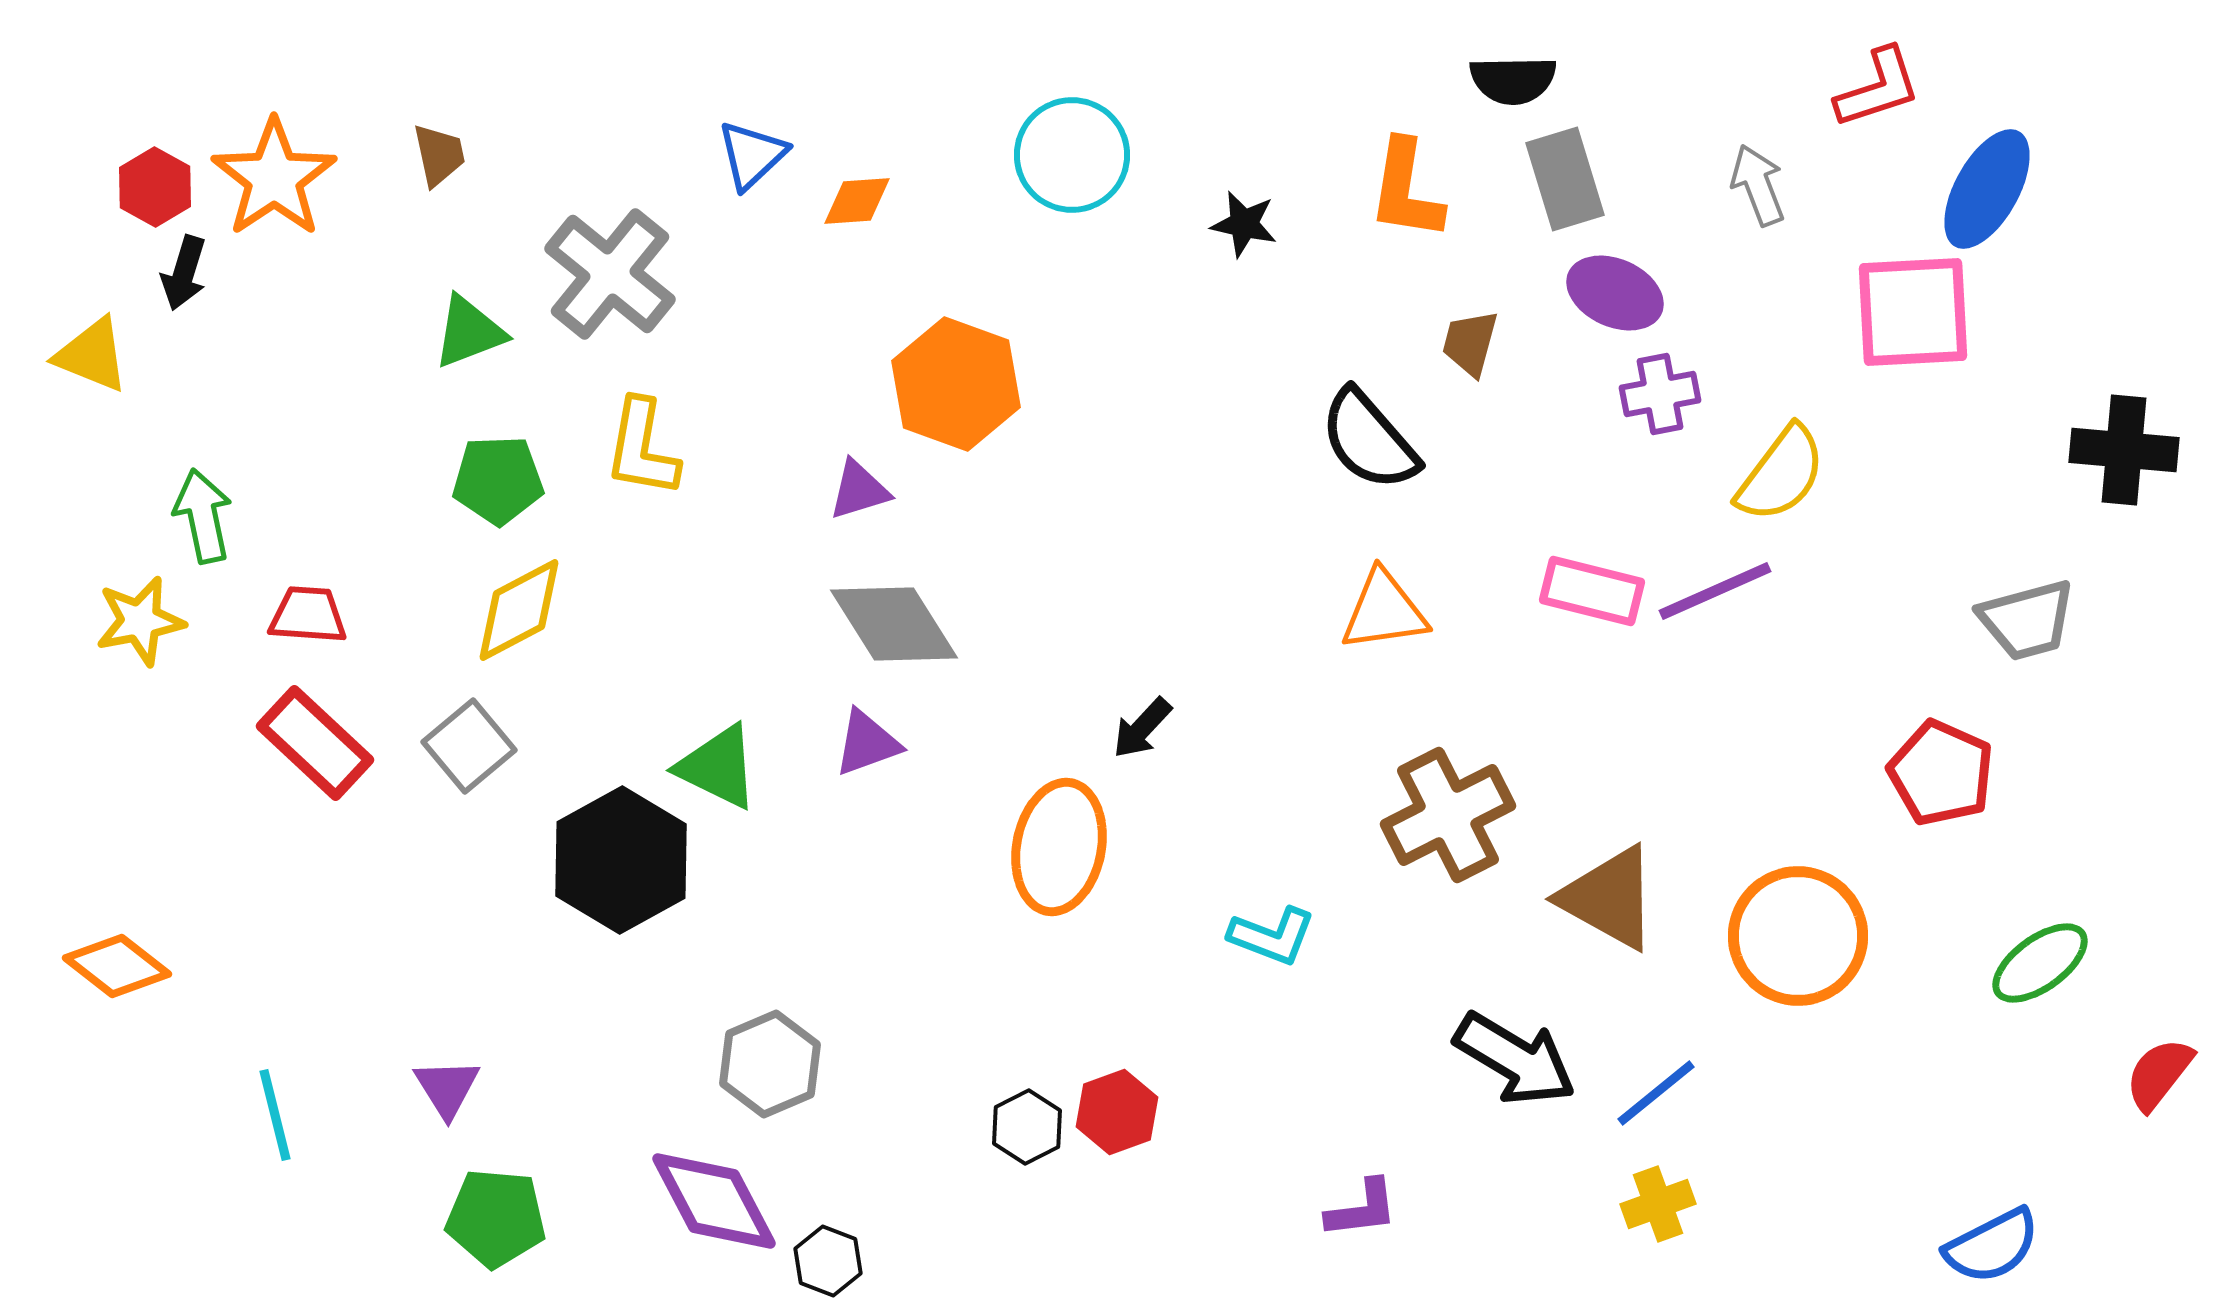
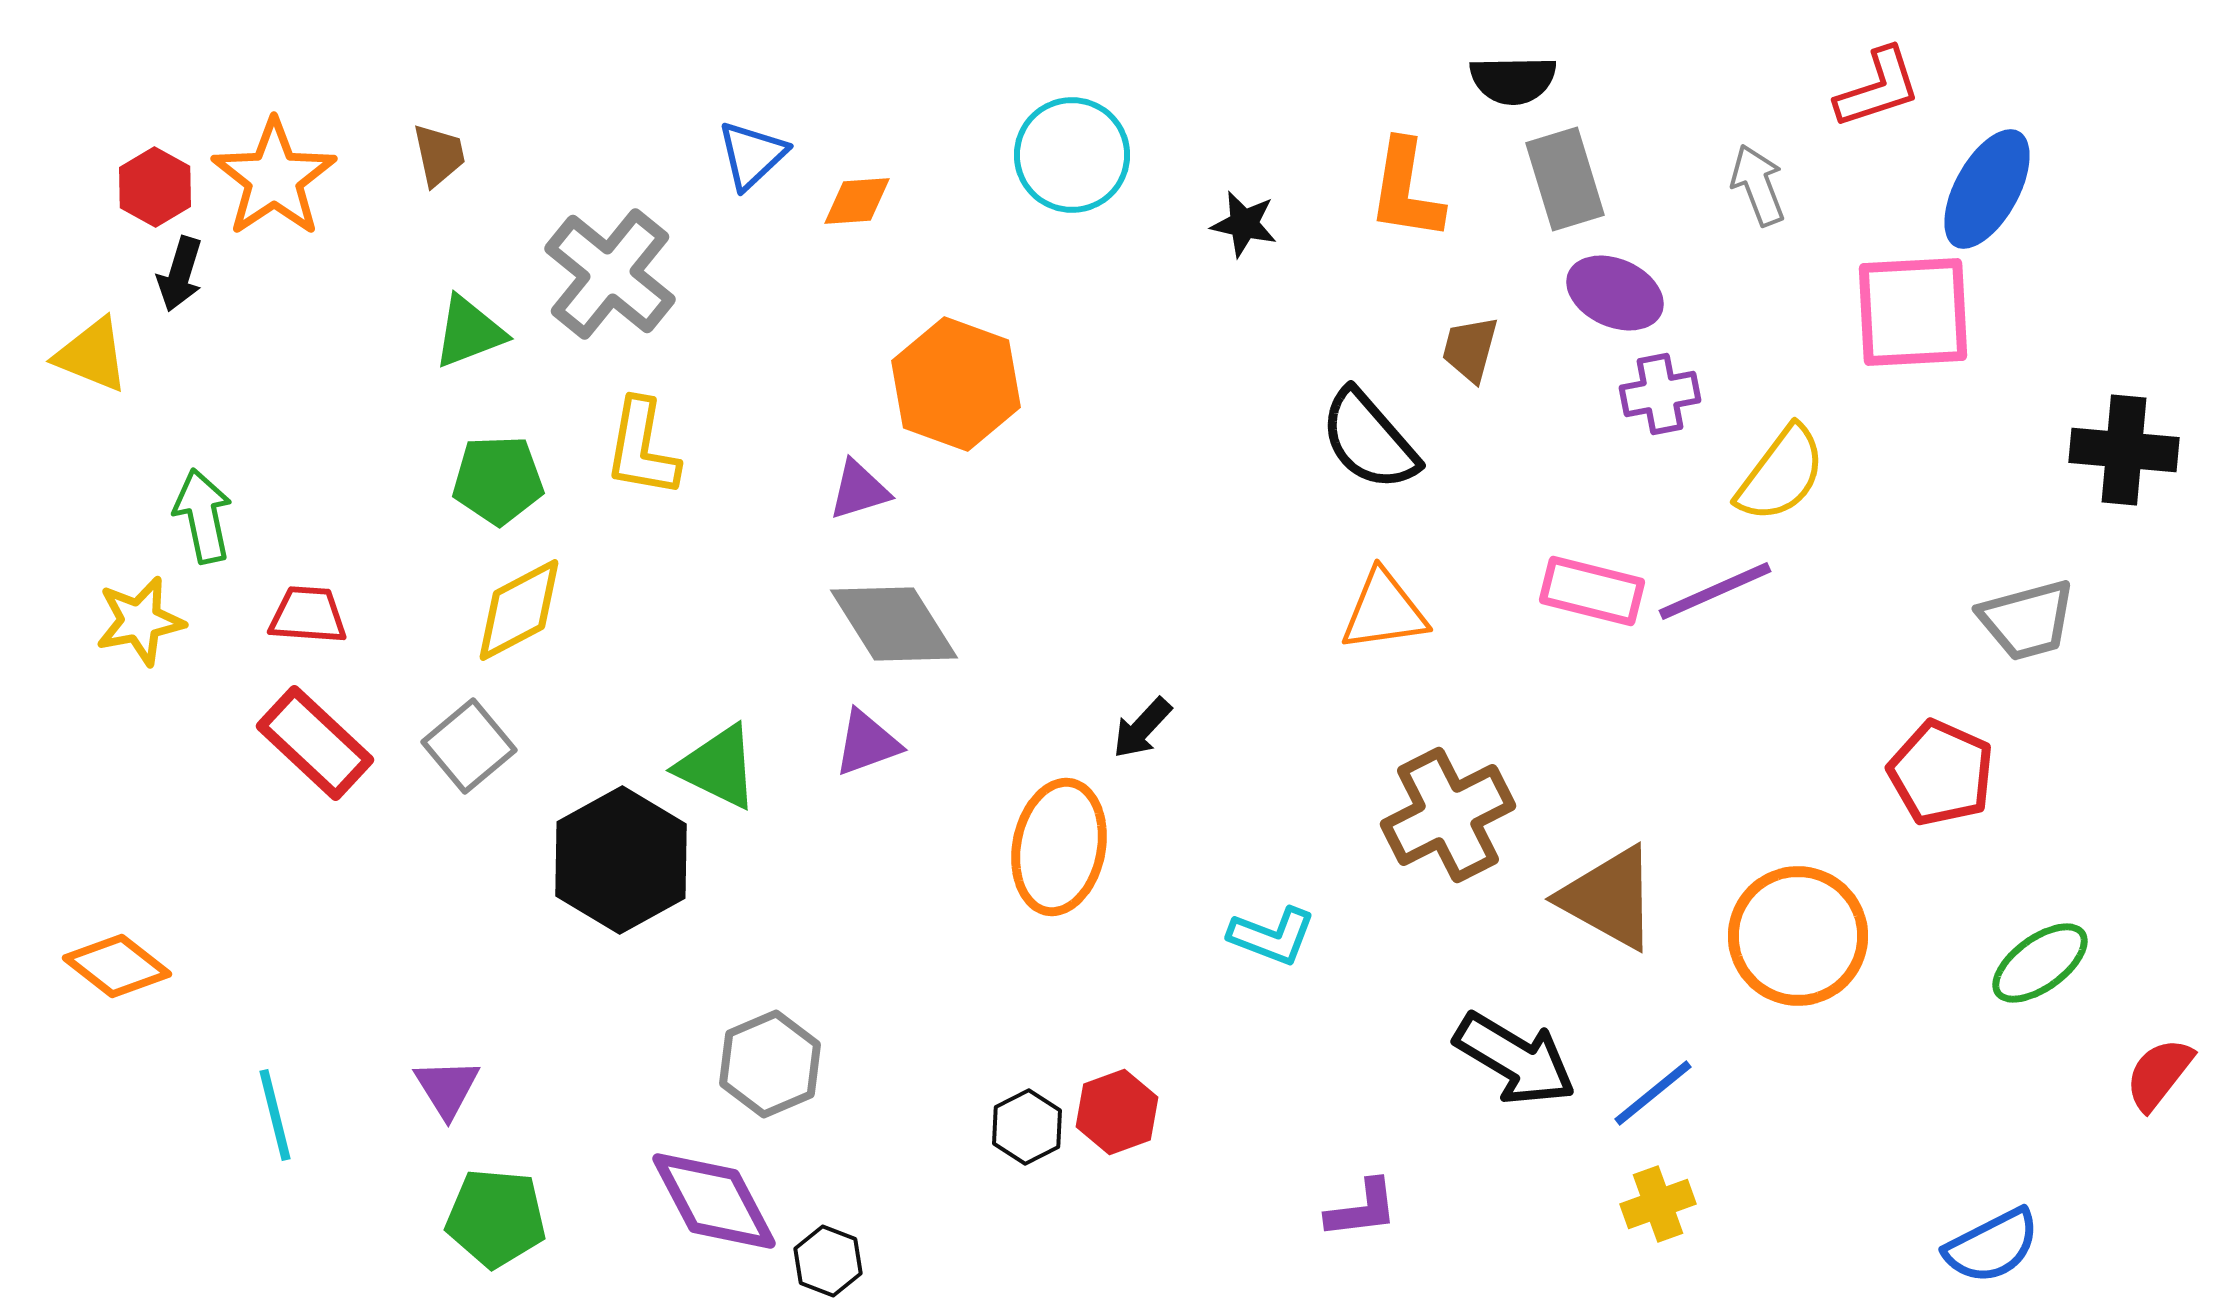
black arrow at (184, 273): moved 4 px left, 1 px down
brown trapezoid at (1470, 343): moved 6 px down
blue line at (1656, 1093): moved 3 px left
